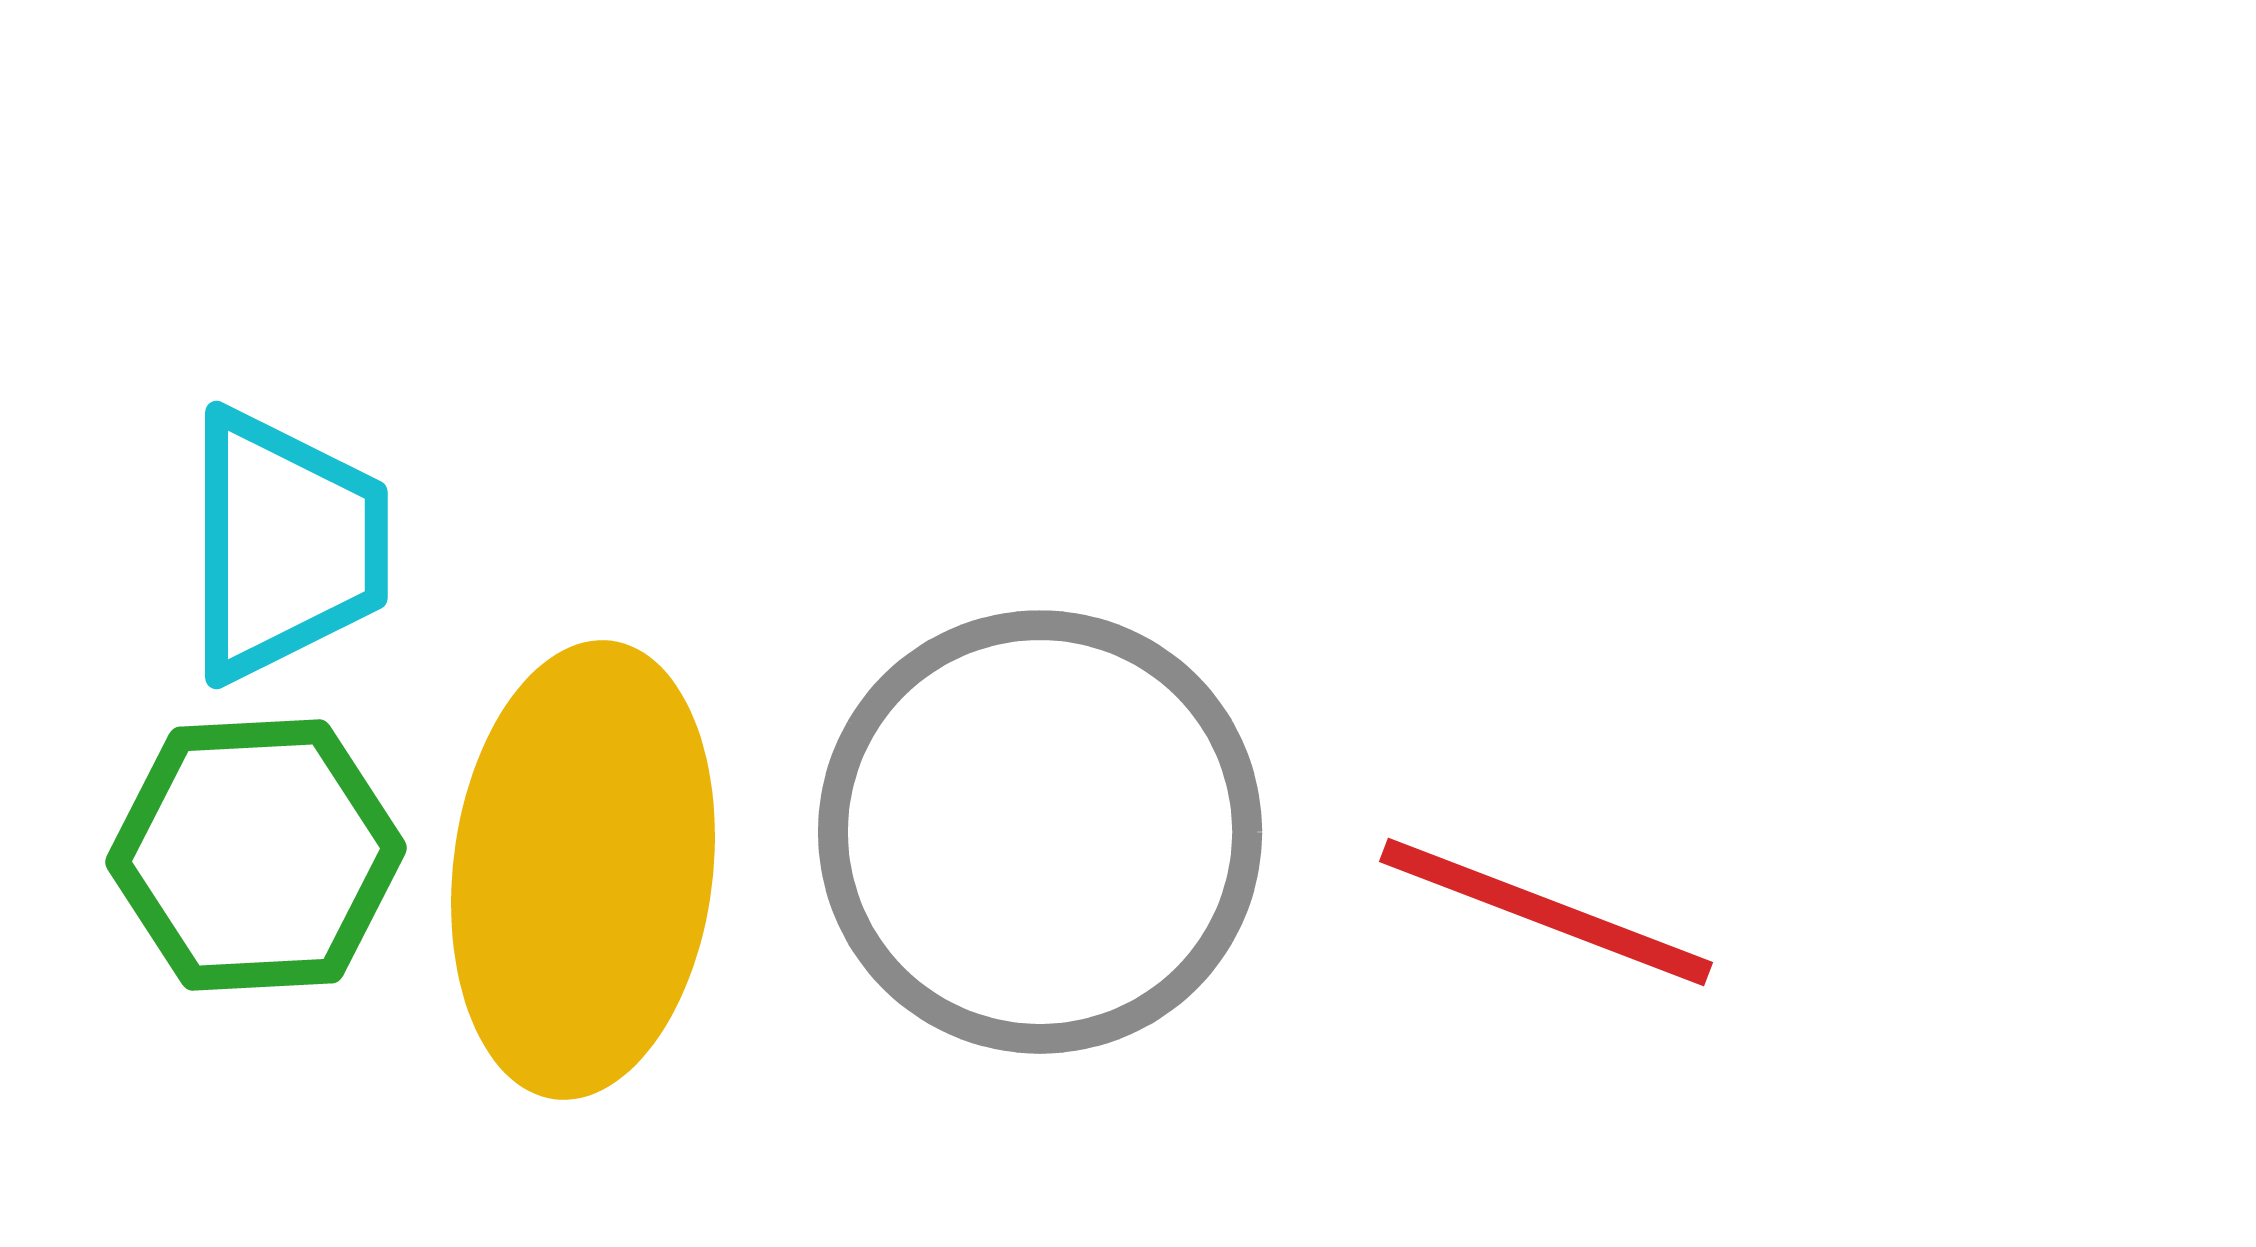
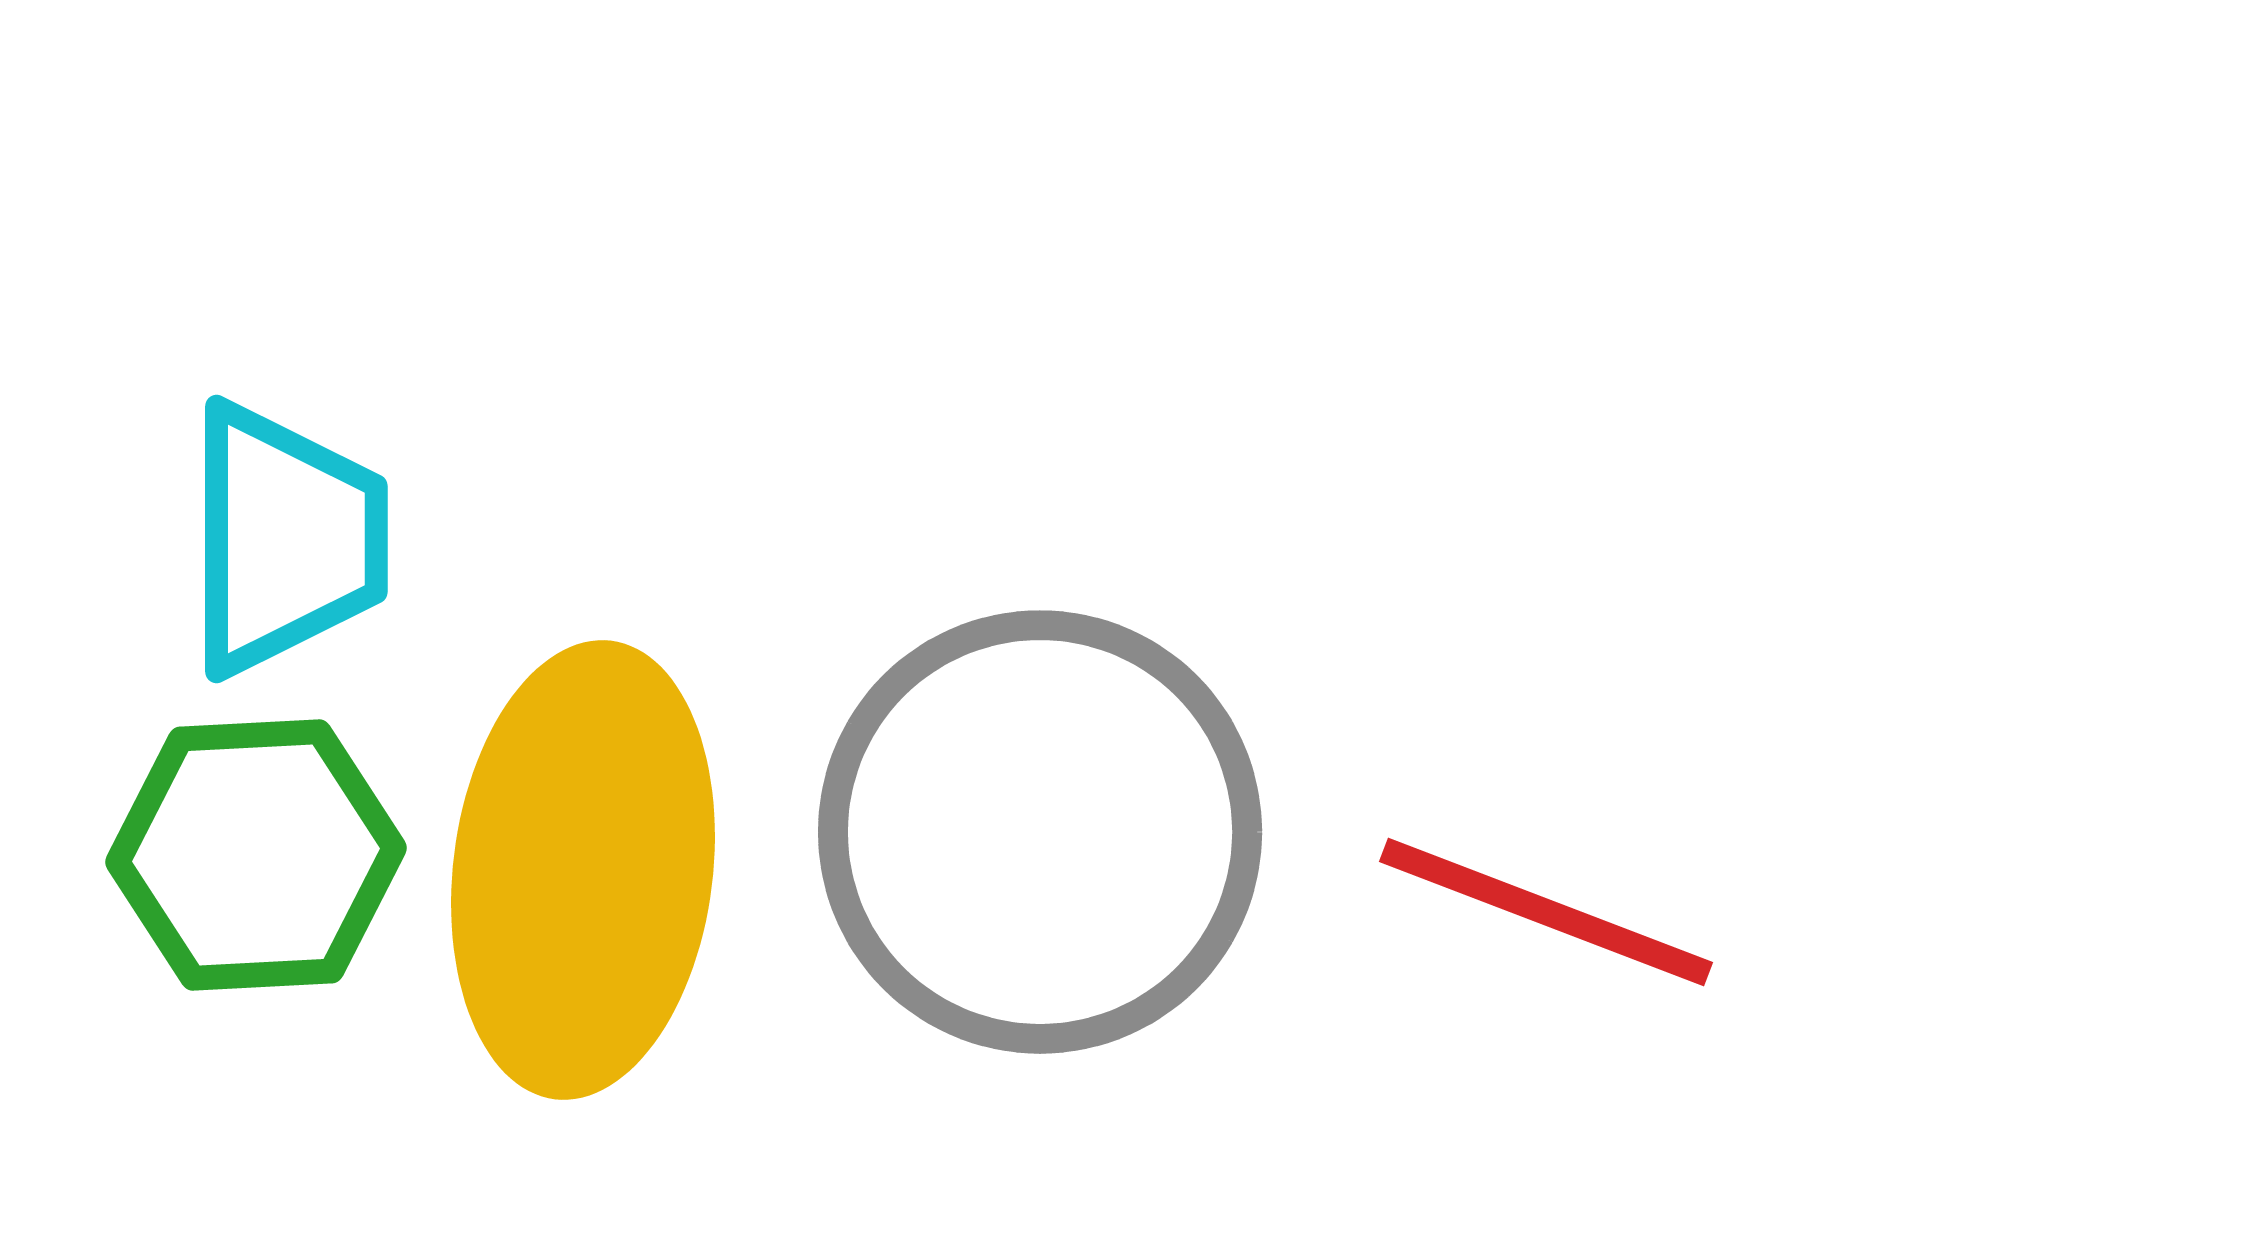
cyan trapezoid: moved 6 px up
